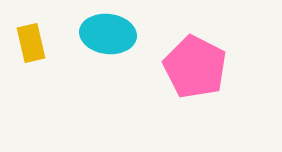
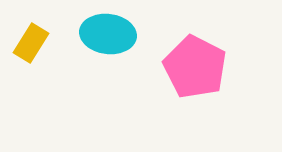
yellow rectangle: rotated 45 degrees clockwise
